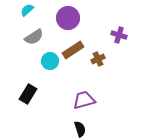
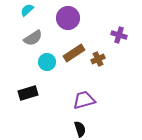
gray semicircle: moved 1 px left, 1 px down
brown rectangle: moved 1 px right, 3 px down
cyan circle: moved 3 px left, 1 px down
black rectangle: moved 1 px up; rotated 42 degrees clockwise
